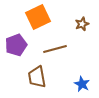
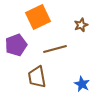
brown star: moved 1 px left, 1 px down
